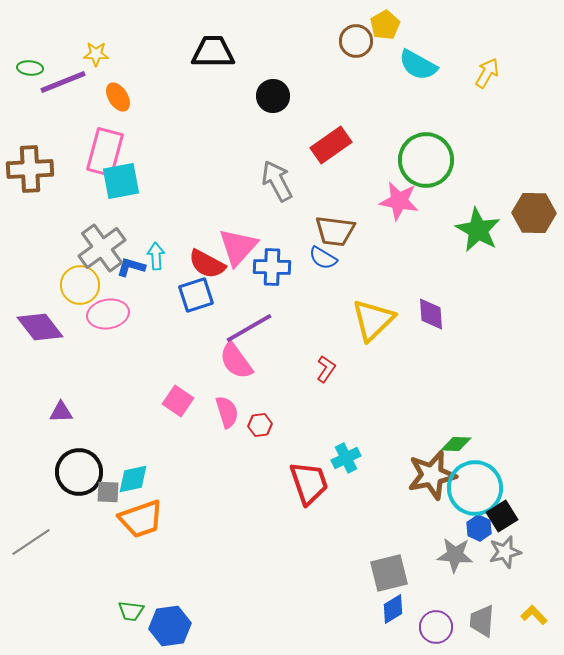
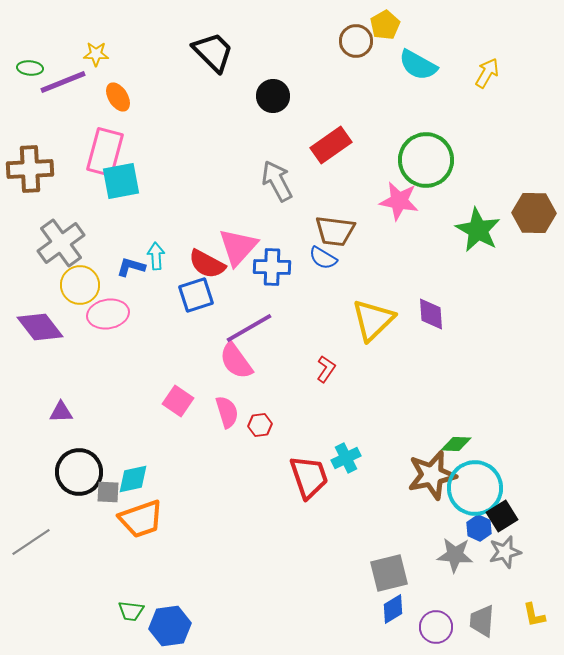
black trapezoid at (213, 52): rotated 45 degrees clockwise
gray cross at (102, 248): moved 41 px left, 5 px up
red trapezoid at (309, 483): moved 6 px up
yellow L-shape at (534, 615): rotated 148 degrees counterclockwise
